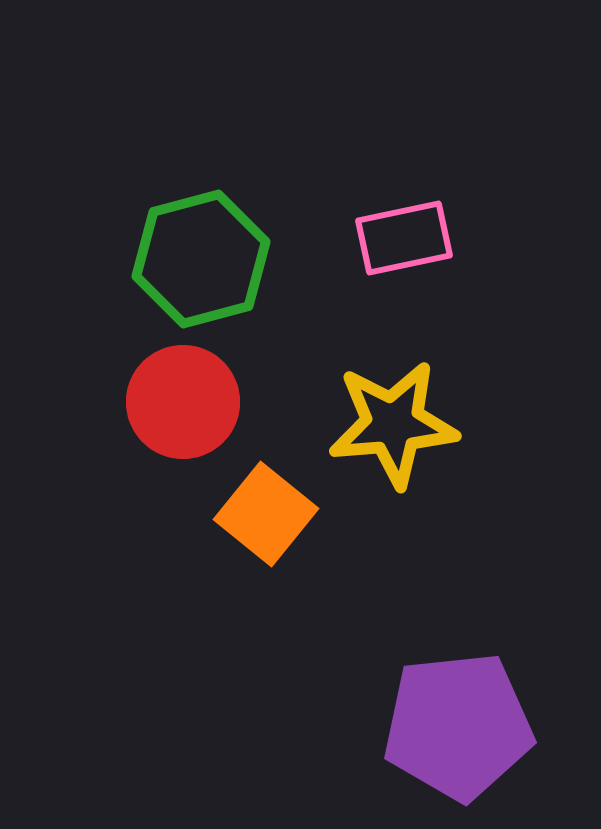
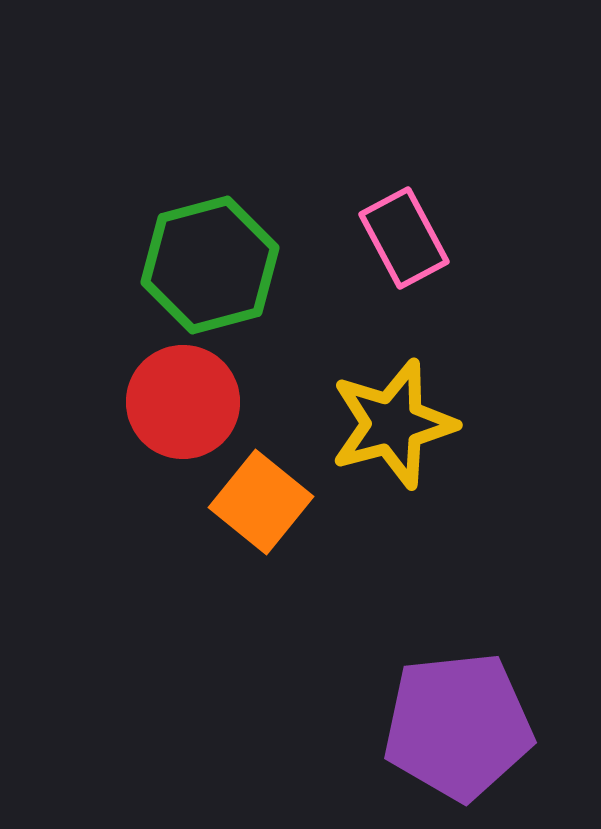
pink rectangle: rotated 74 degrees clockwise
green hexagon: moved 9 px right, 6 px down
yellow star: rotated 10 degrees counterclockwise
orange square: moved 5 px left, 12 px up
